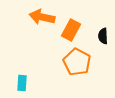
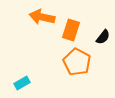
orange rectangle: rotated 10 degrees counterclockwise
black semicircle: moved 1 px down; rotated 140 degrees counterclockwise
cyan rectangle: rotated 56 degrees clockwise
